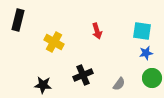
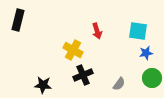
cyan square: moved 4 px left
yellow cross: moved 19 px right, 8 px down
